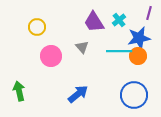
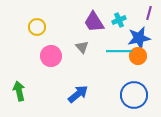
cyan cross: rotated 16 degrees clockwise
